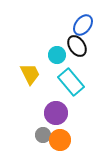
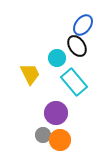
cyan circle: moved 3 px down
cyan rectangle: moved 3 px right
